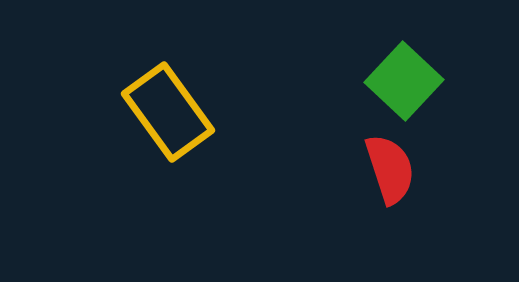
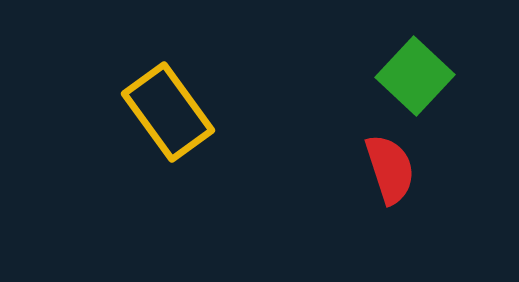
green square: moved 11 px right, 5 px up
